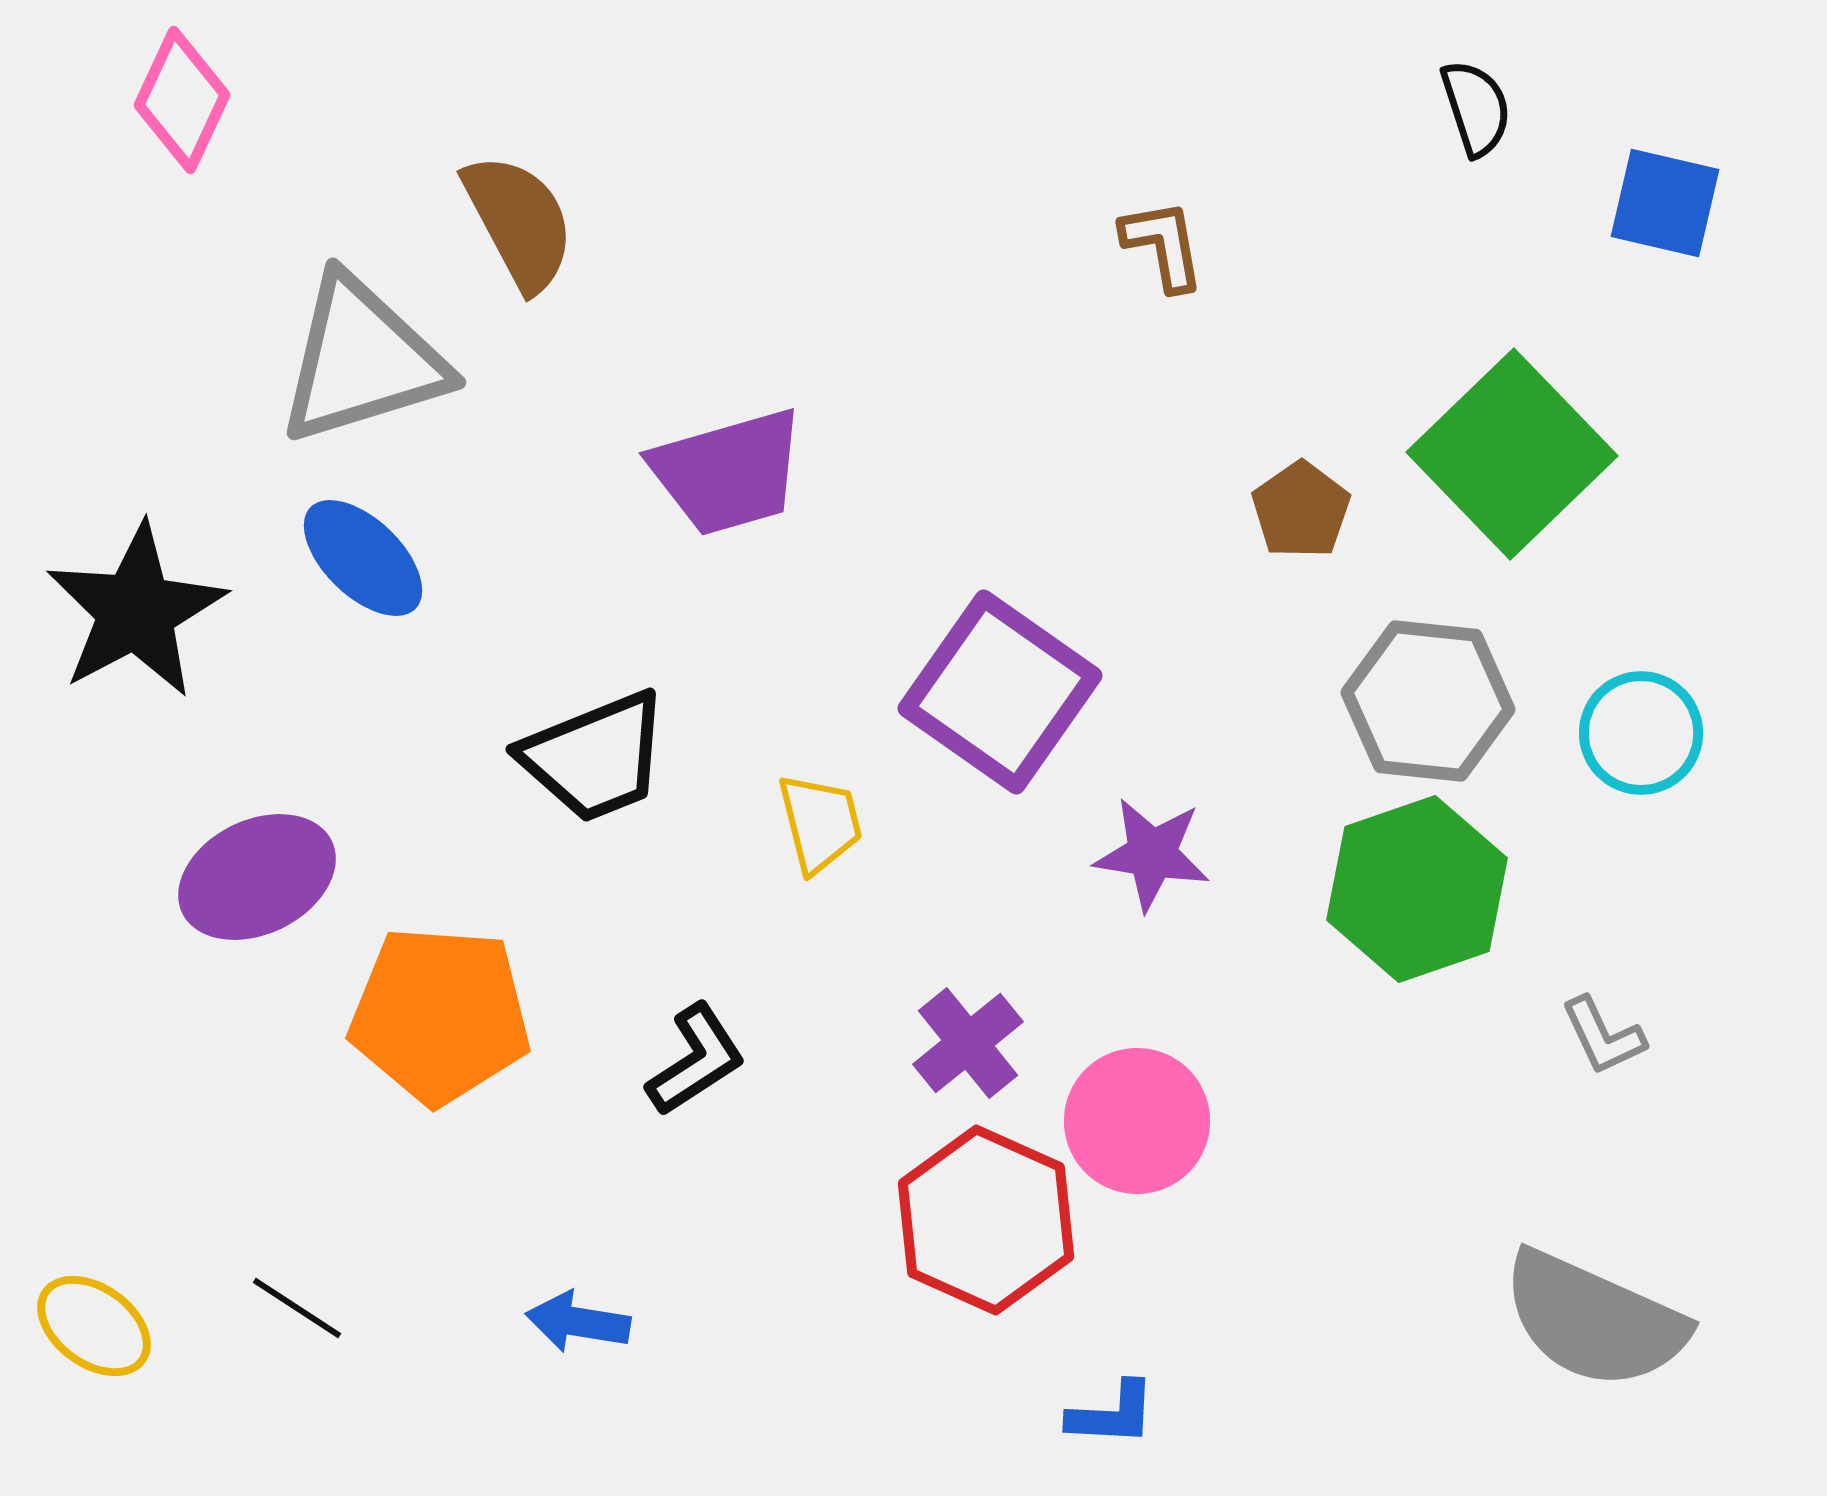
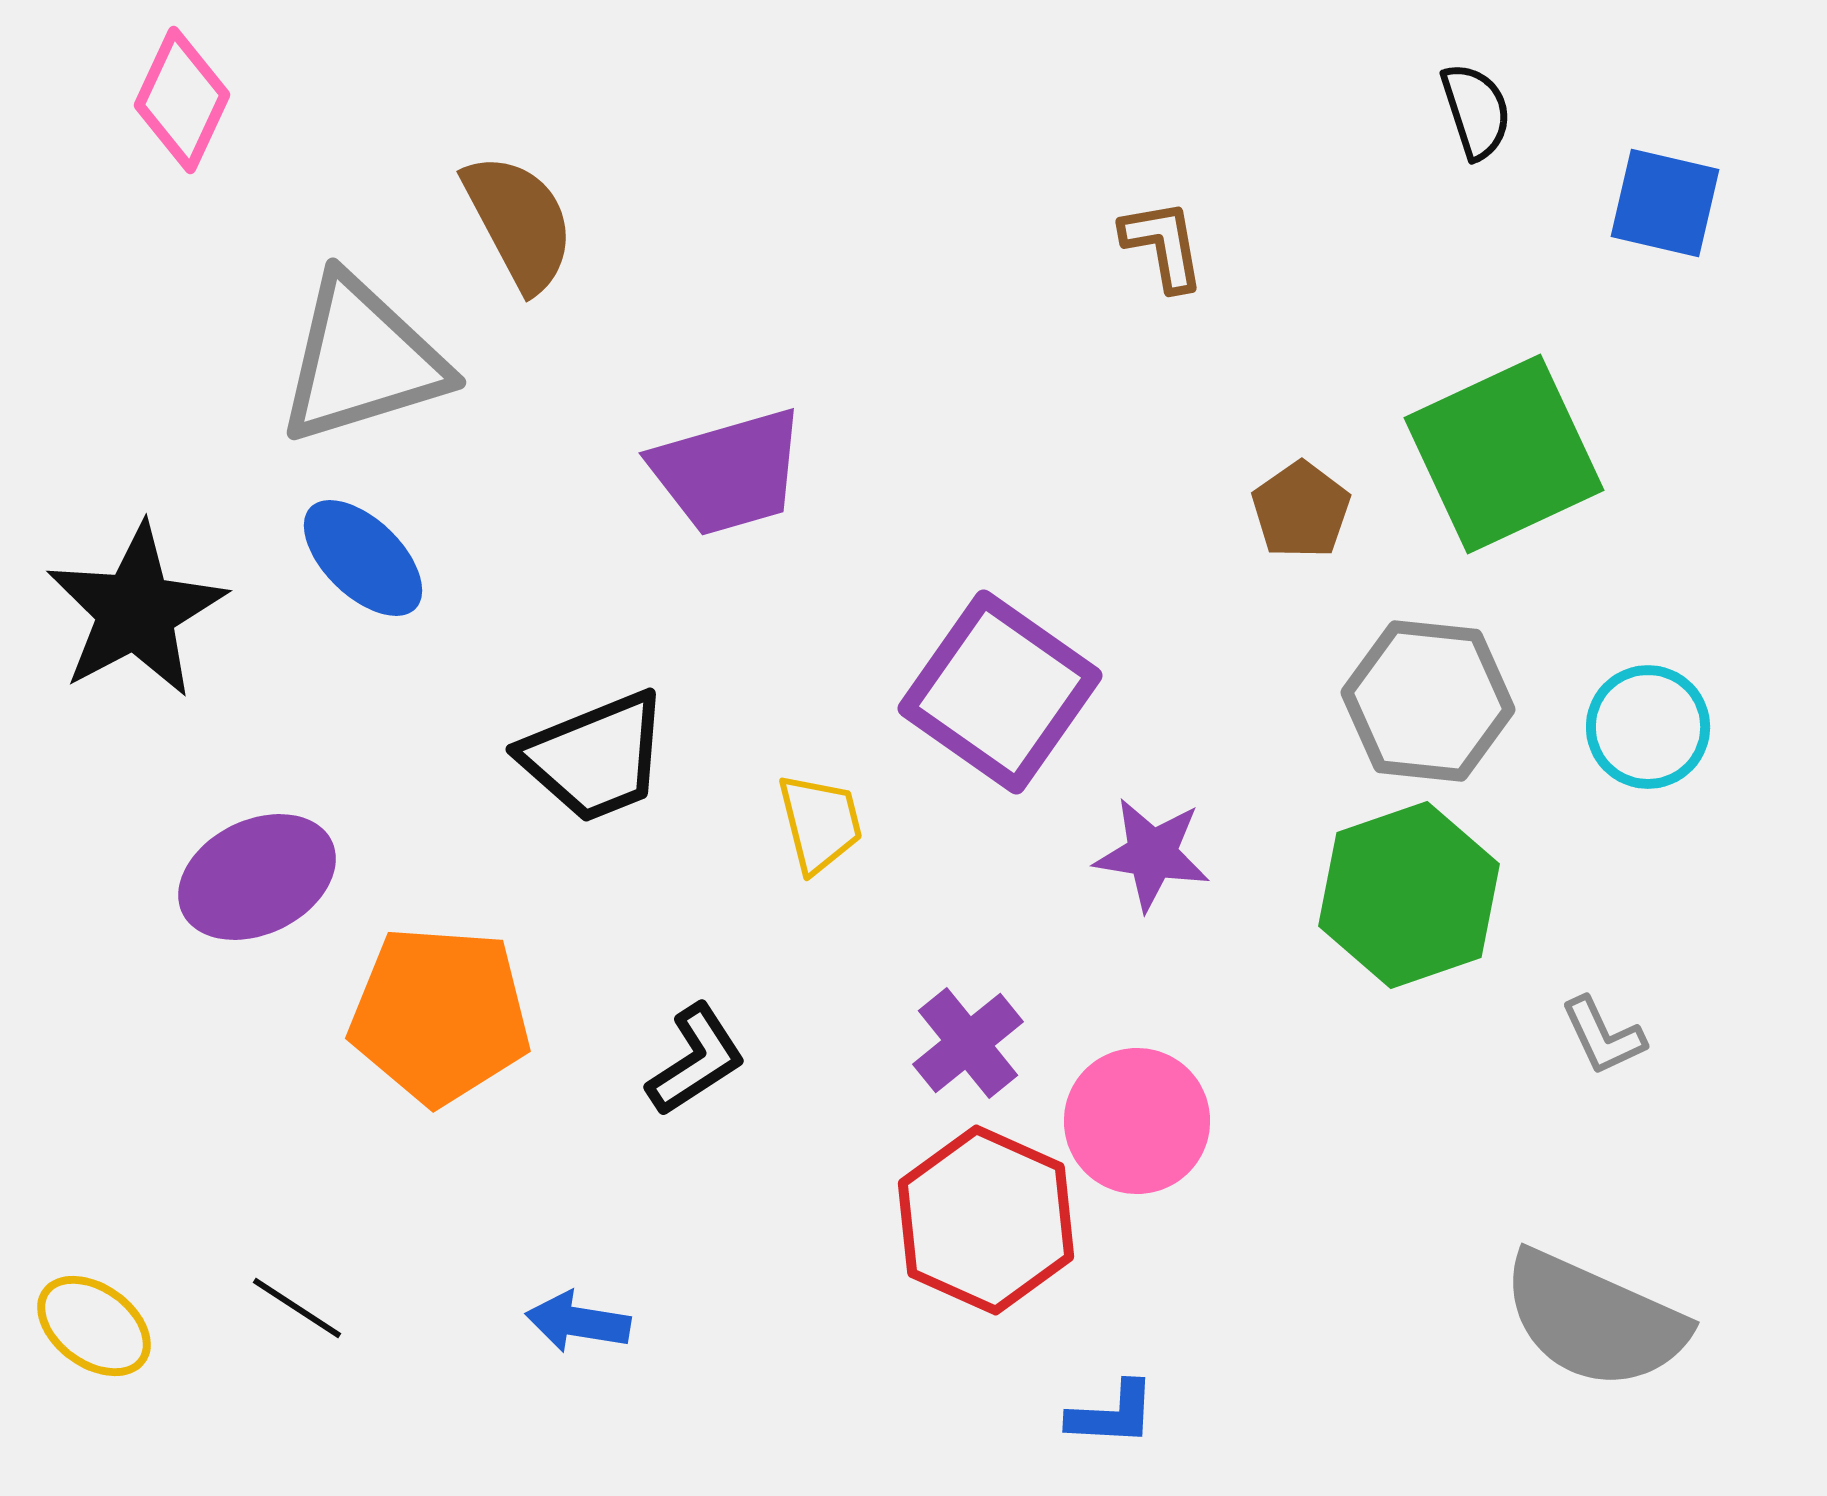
black semicircle: moved 3 px down
green square: moved 8 px left; rotated 19 degrees clockwise
cyan circle: moved 7 px right, 6 px up
green hexagon: moved 8 px left, 6 px down
